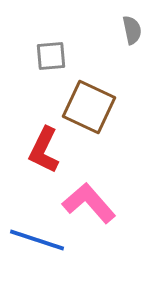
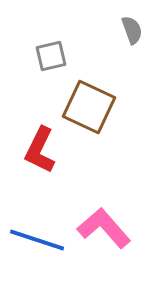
gray semicircle: rotated 8 degrees counterclockwise
gray square: rotated 8 degrees counterclockwise
red L-shape: moved 4 px left
pink L-shape: moved 15 px right, 25 px down
